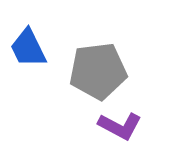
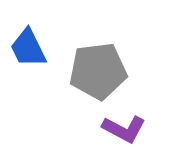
purple L-shape: moved 4 px right, 3 px down
